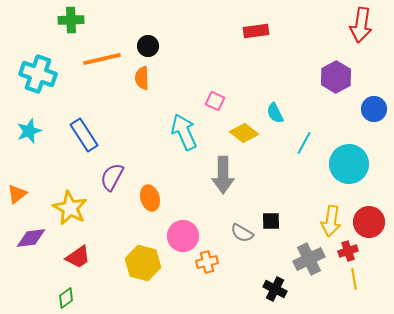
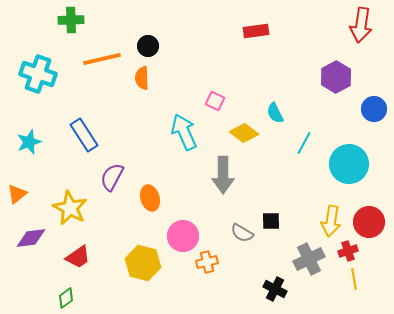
cyan star: moved 11 px down
